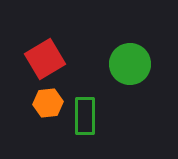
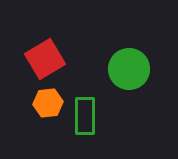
green circle: moved 1 px left, 5 px down
